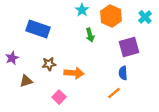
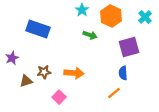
green arrow: rotated 56 degrees counterclockwise
brown star: moved 5 px left, 8 px down
